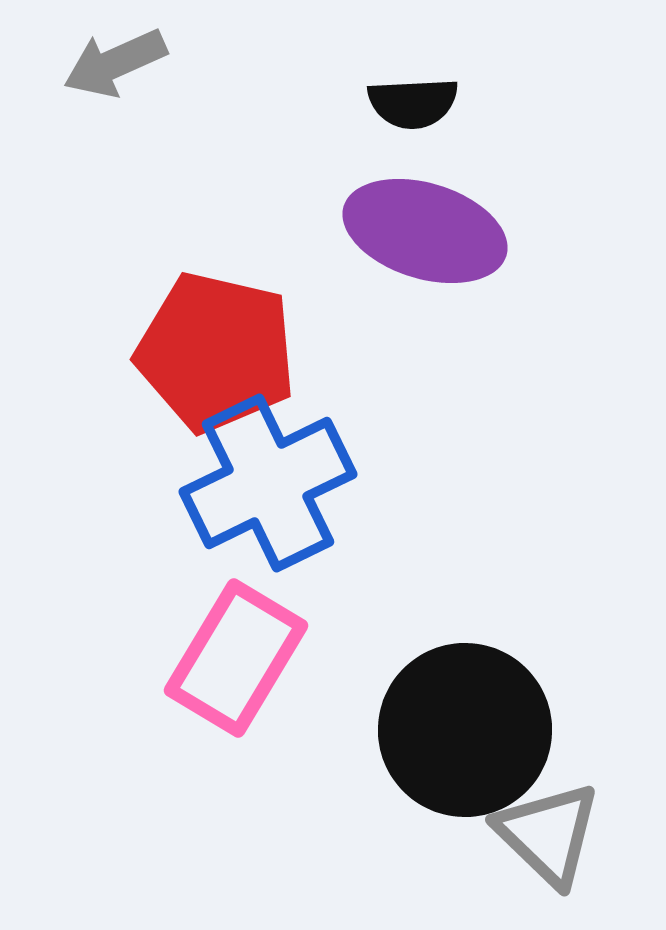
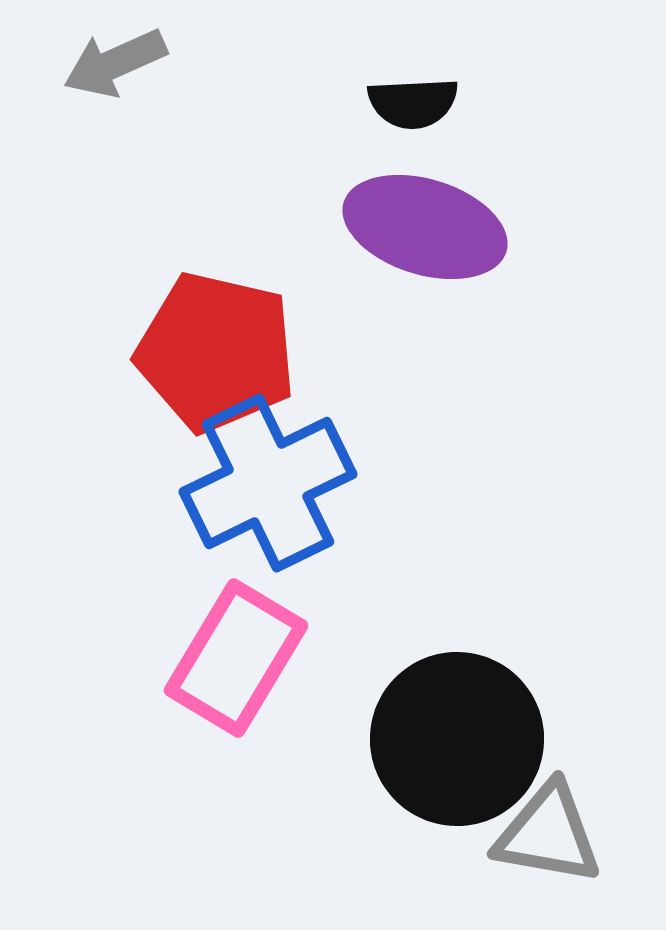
purple ellipse: moved 4 px up
black circle: moved 8 px left, 9 px down
gray triangle: rotated 34 degrees counterclockwise
